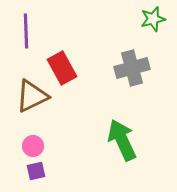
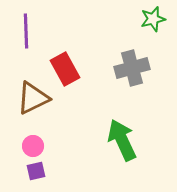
red rectangle: moved 3 px right, 1 px down
brown triangle: moved 1 px right, 2 px down
